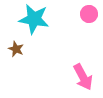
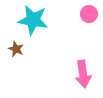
cyan star: moved 1 px left, 1 px down
pink arrow: moved 3 px up; rotated 20 degrees clockwise
